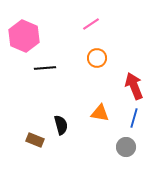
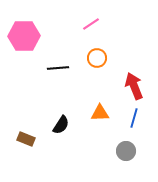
pink hexagon: rotated 24 degrees counterclockwise
black line: moved 13 px right
orange triangle: rotated 12 degrees counterclockwise
black semicircle: rotated 48 degrees clockwise
brown rectangle: moved 9 px left, 1 px up
gray circle: moved 4 px down
